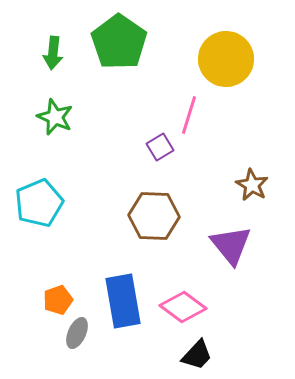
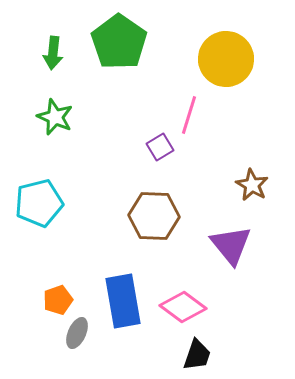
cyan pentagon: rotated 9 degrees clockwise
black trapezoid: rotated 24 degrees counterclockwise
